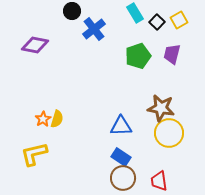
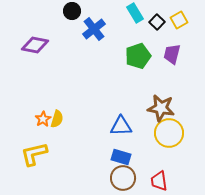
blue rectangle: rotated 18 degrees counterclockwise
